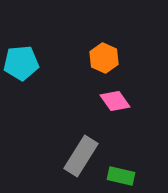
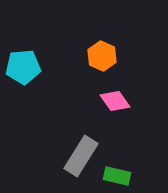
orange hexagon: moved 2 px left, 2 px up
cyan pentagon: moved 2 px right, 4 px down
green rectangle: moved 4 px left
